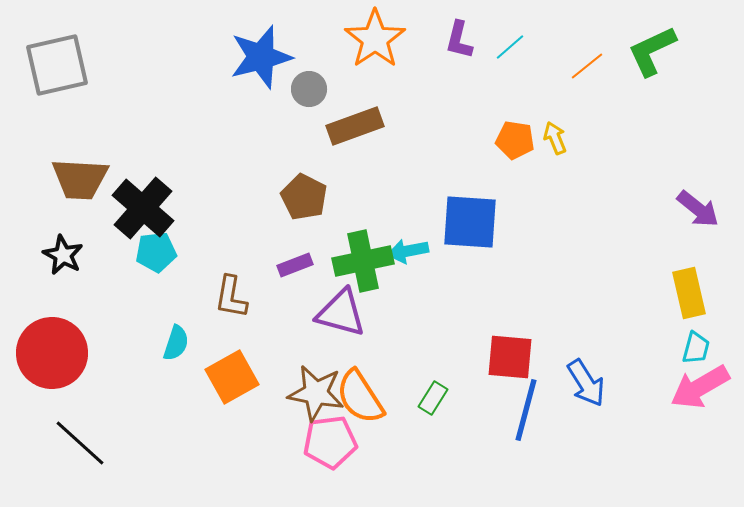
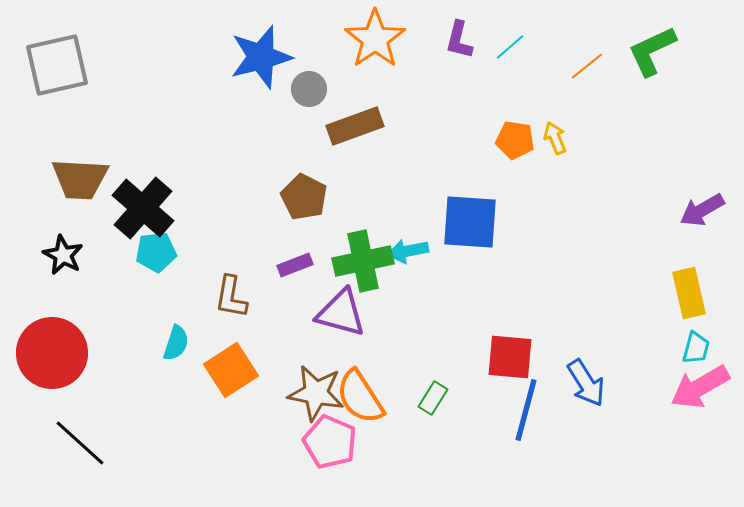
purple arrow: moved 4 px right, 1 px down; rotated 111 degrees clockwise
orange square: moved 1 px left, 7 px up; rotated 4 degrees counterclockwise
pink pentagon: rotated 30 degrees clockwise
